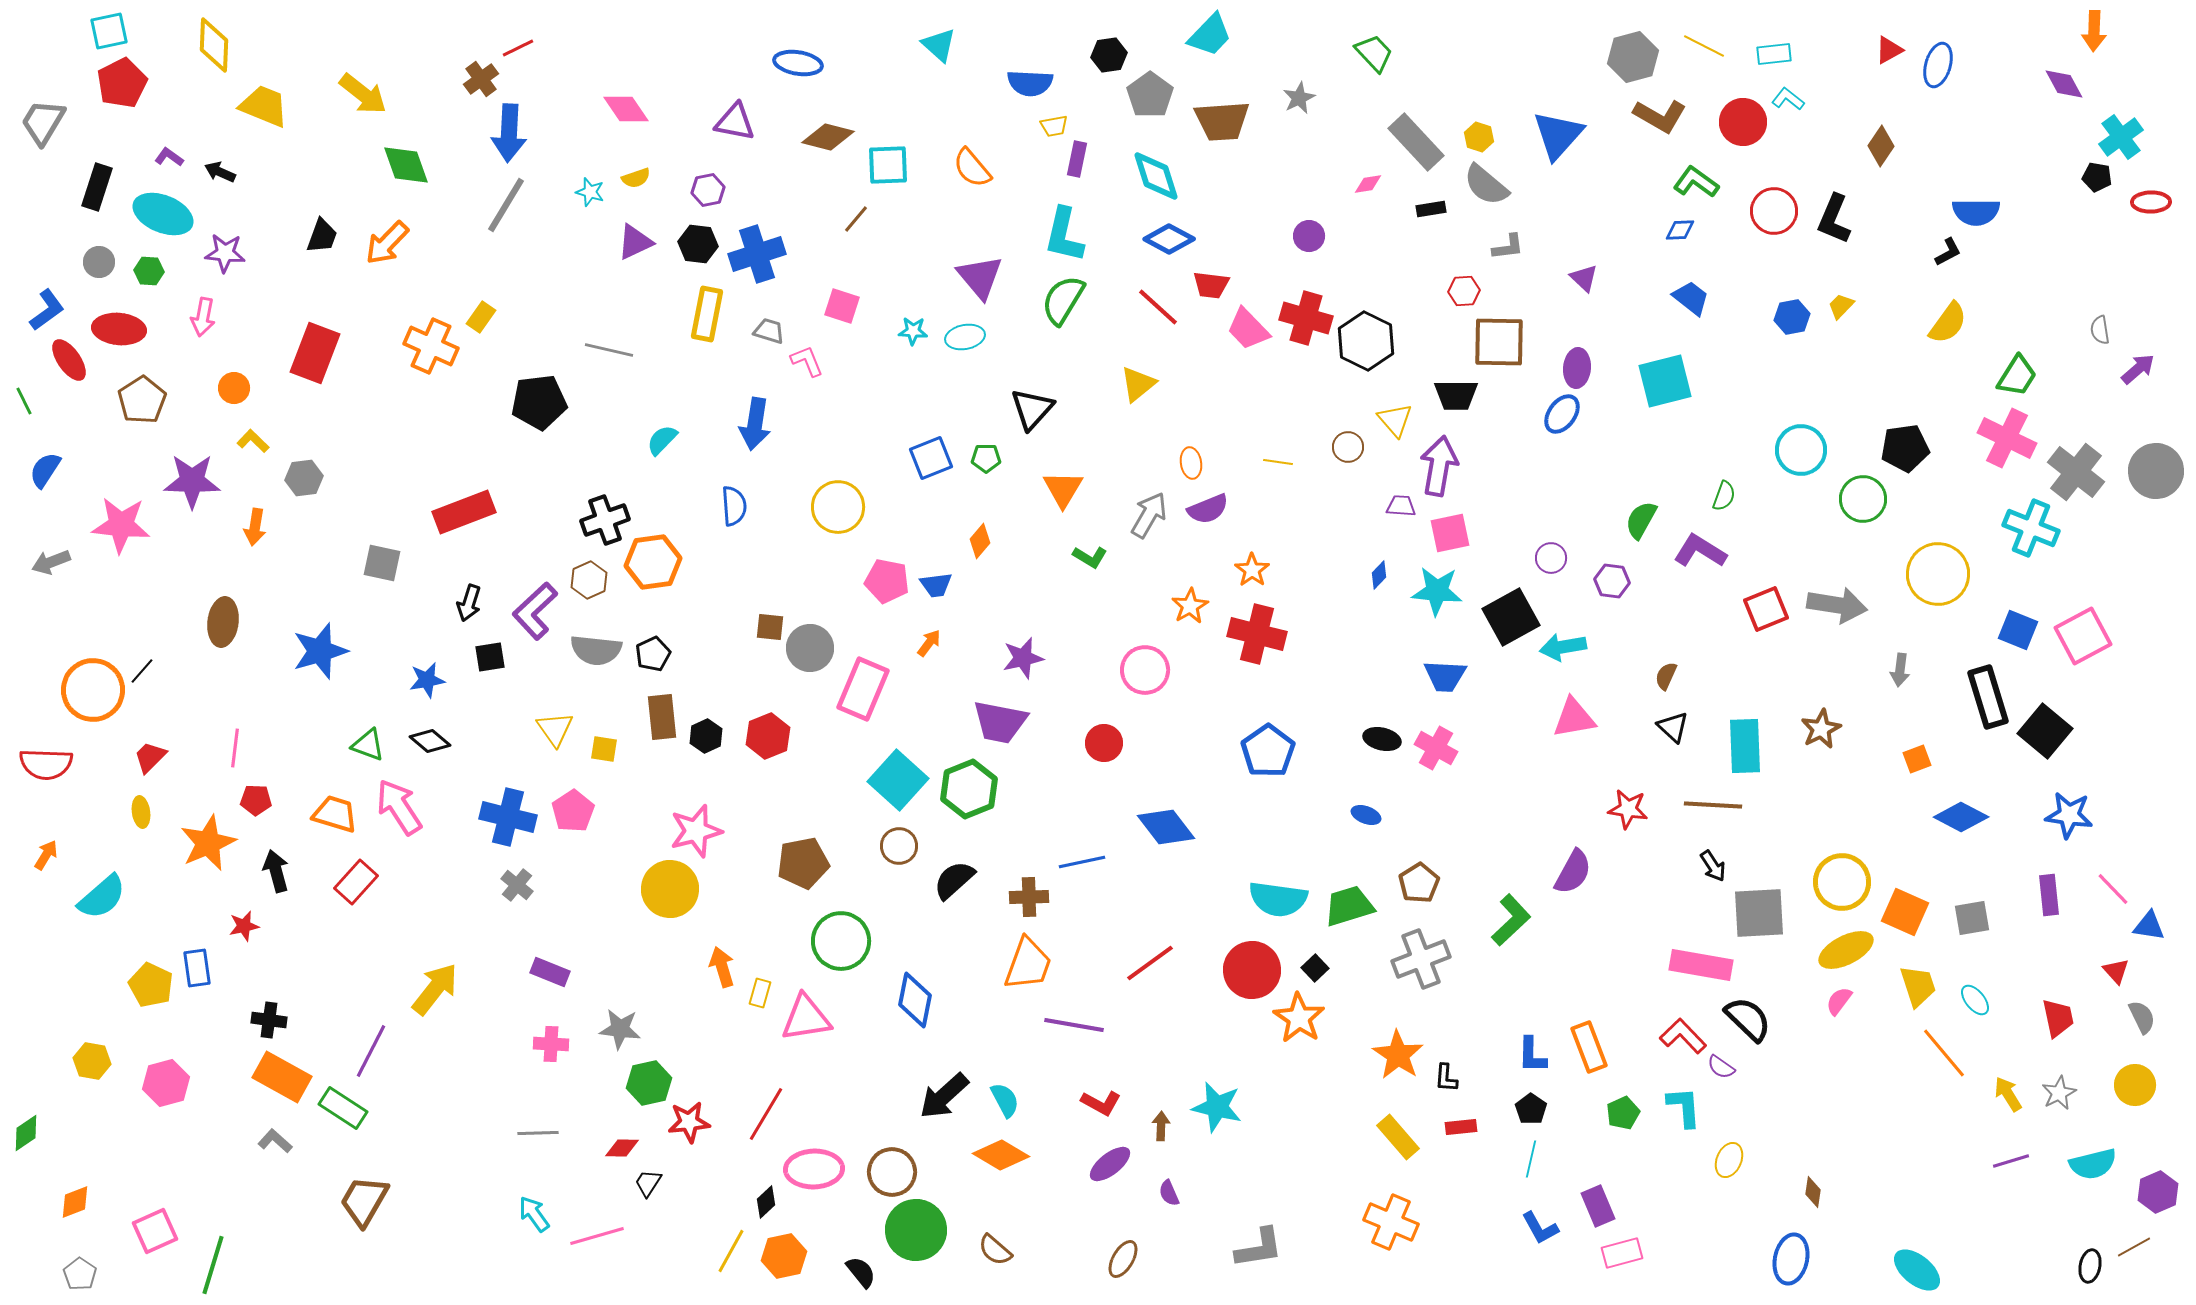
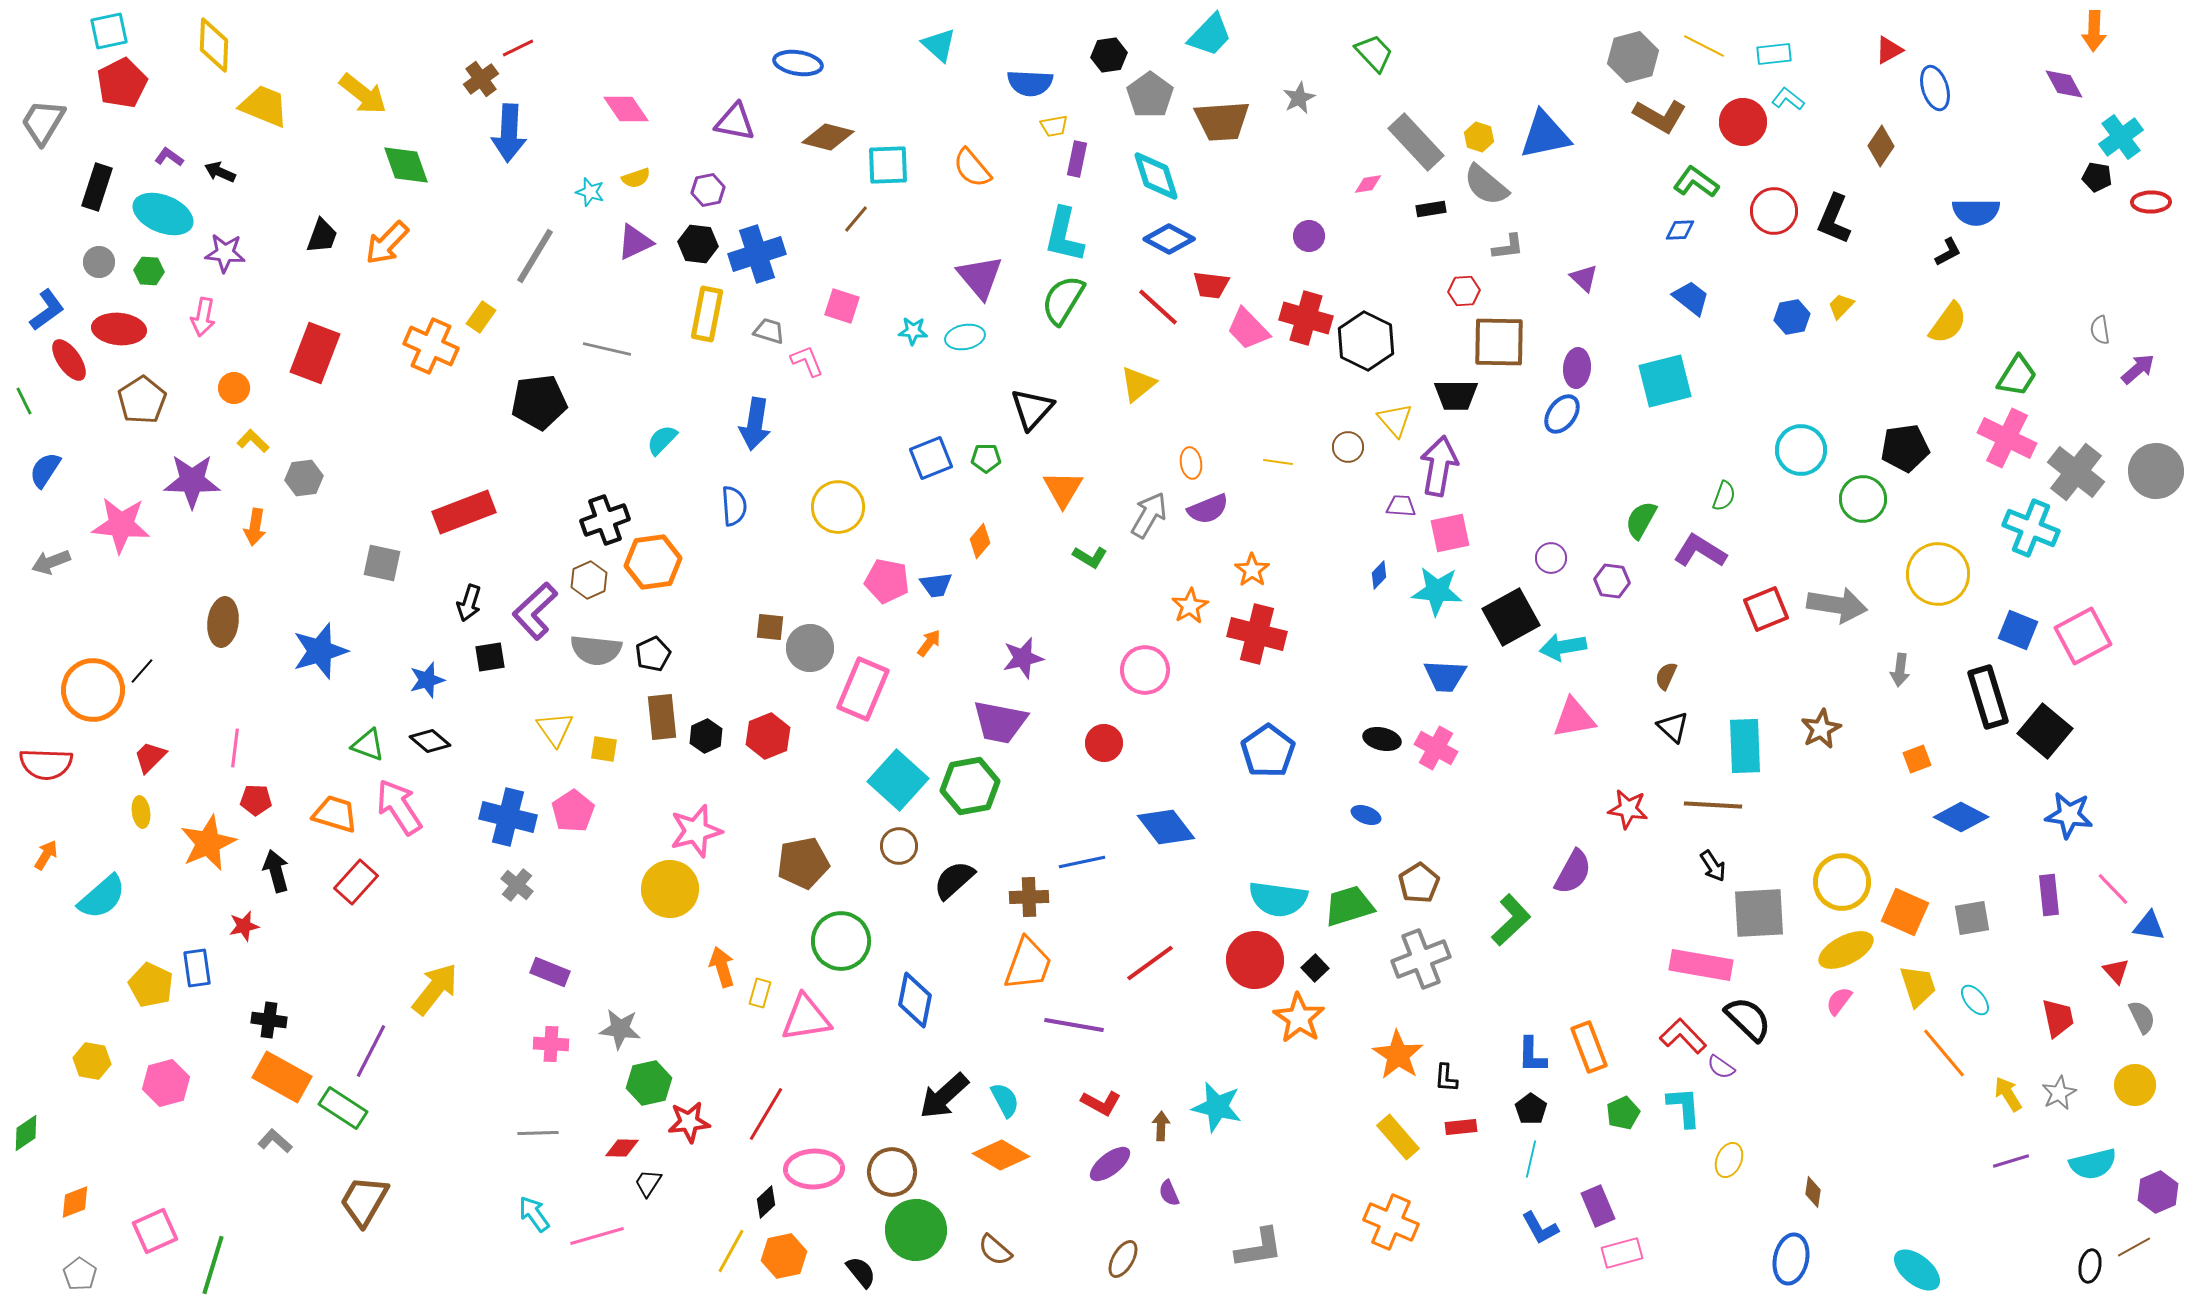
blue ellipse at (1938, 65): moved 3 px left, 23 px down; rotated 33 degrees counterclockwise
blue triangle at (1558, 135): moved 13 px left; rotated 36 degrees clockwise
gray line at (506, 205): moved 29 px right, 51 px down
gray line at (609, 350): moved 2 px left, 1 px up
blue star at (427, 680): rotated 6 degrees counterclockwise
green hexagon at (969, 789): moved 1 px right, 3 px up; rotated 12 degrees clockwise
red circle at (1252, 970): moved 3 px right, 10 px up
